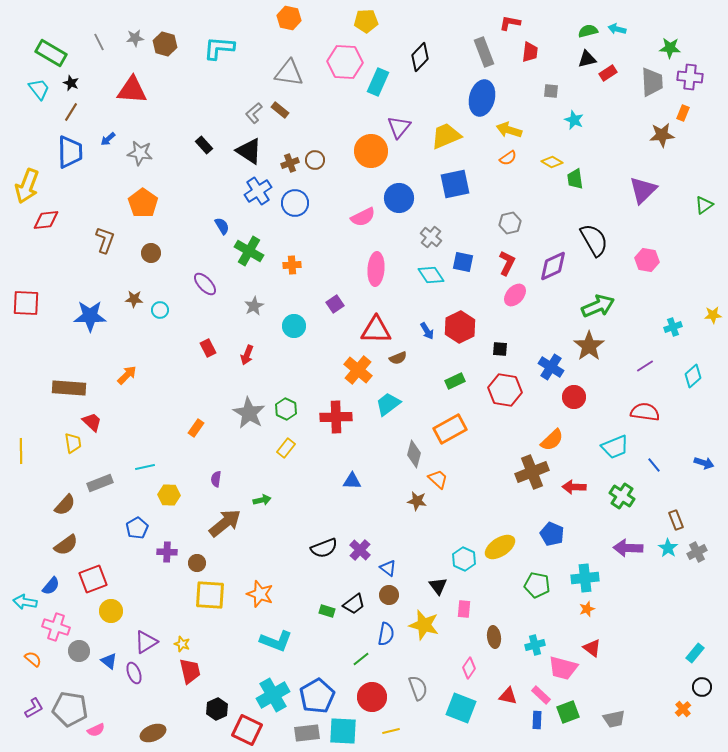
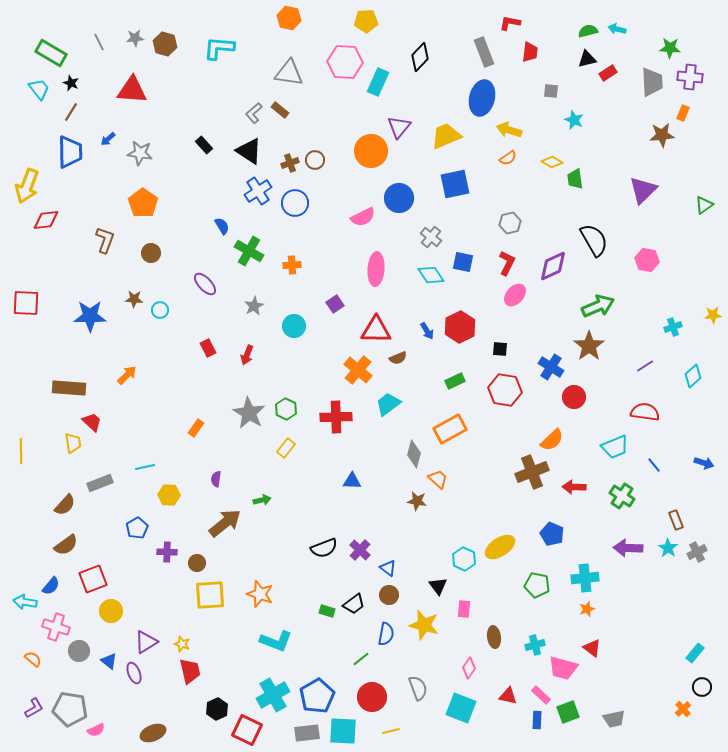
yellow square at (210, 595): rotated 8 degrees counterclockwise
